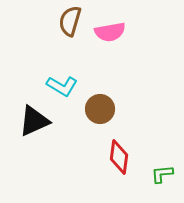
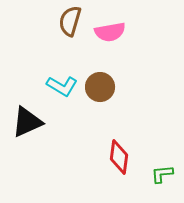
brown circle: moved 22 px up
black triangle: moved 7 px left, 1 px down
